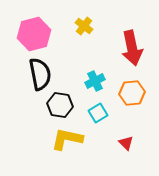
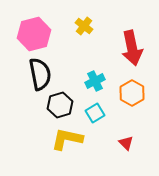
orange hexagon: rotated 25 degrees counterclockwise
black hexagon: rotated 25 degrees counterclockwise
cyan square: moved 3 px left
